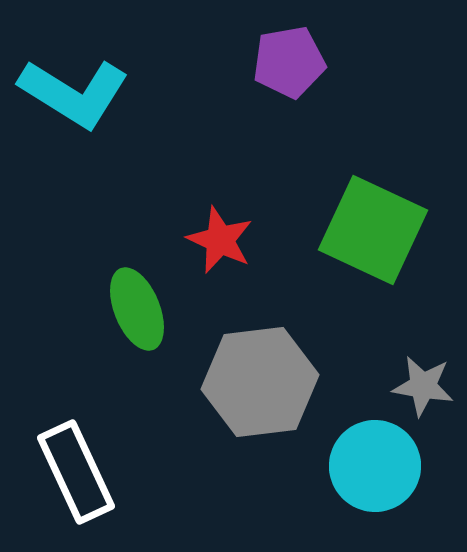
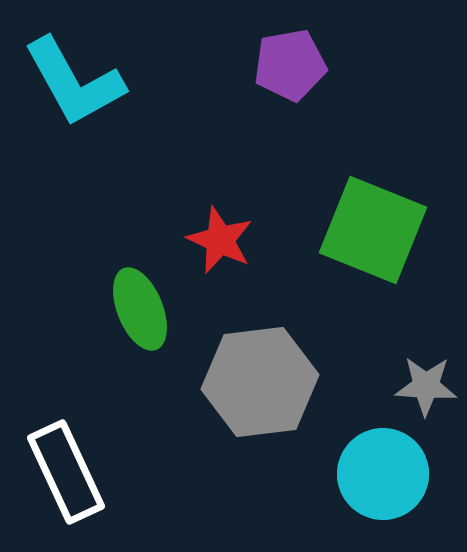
purple pentagon: moved 1 px right, 3 px down
cyan L-shape: moved 11 px up; rotated 29 degrees clockwise
green square: rotated 3 degrees counterclockwise
green ellipse: moved 3 px right
gray star: moved 3 px right; rotated 6 degrees counterclockwise
cyan circle: moved 8 px right, 8 px down
white rectangle: moved 10 px left
